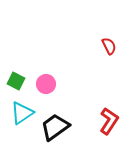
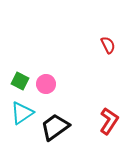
red semicircle: moved 1 px left, 1 px up
green square: moved 4 px right
